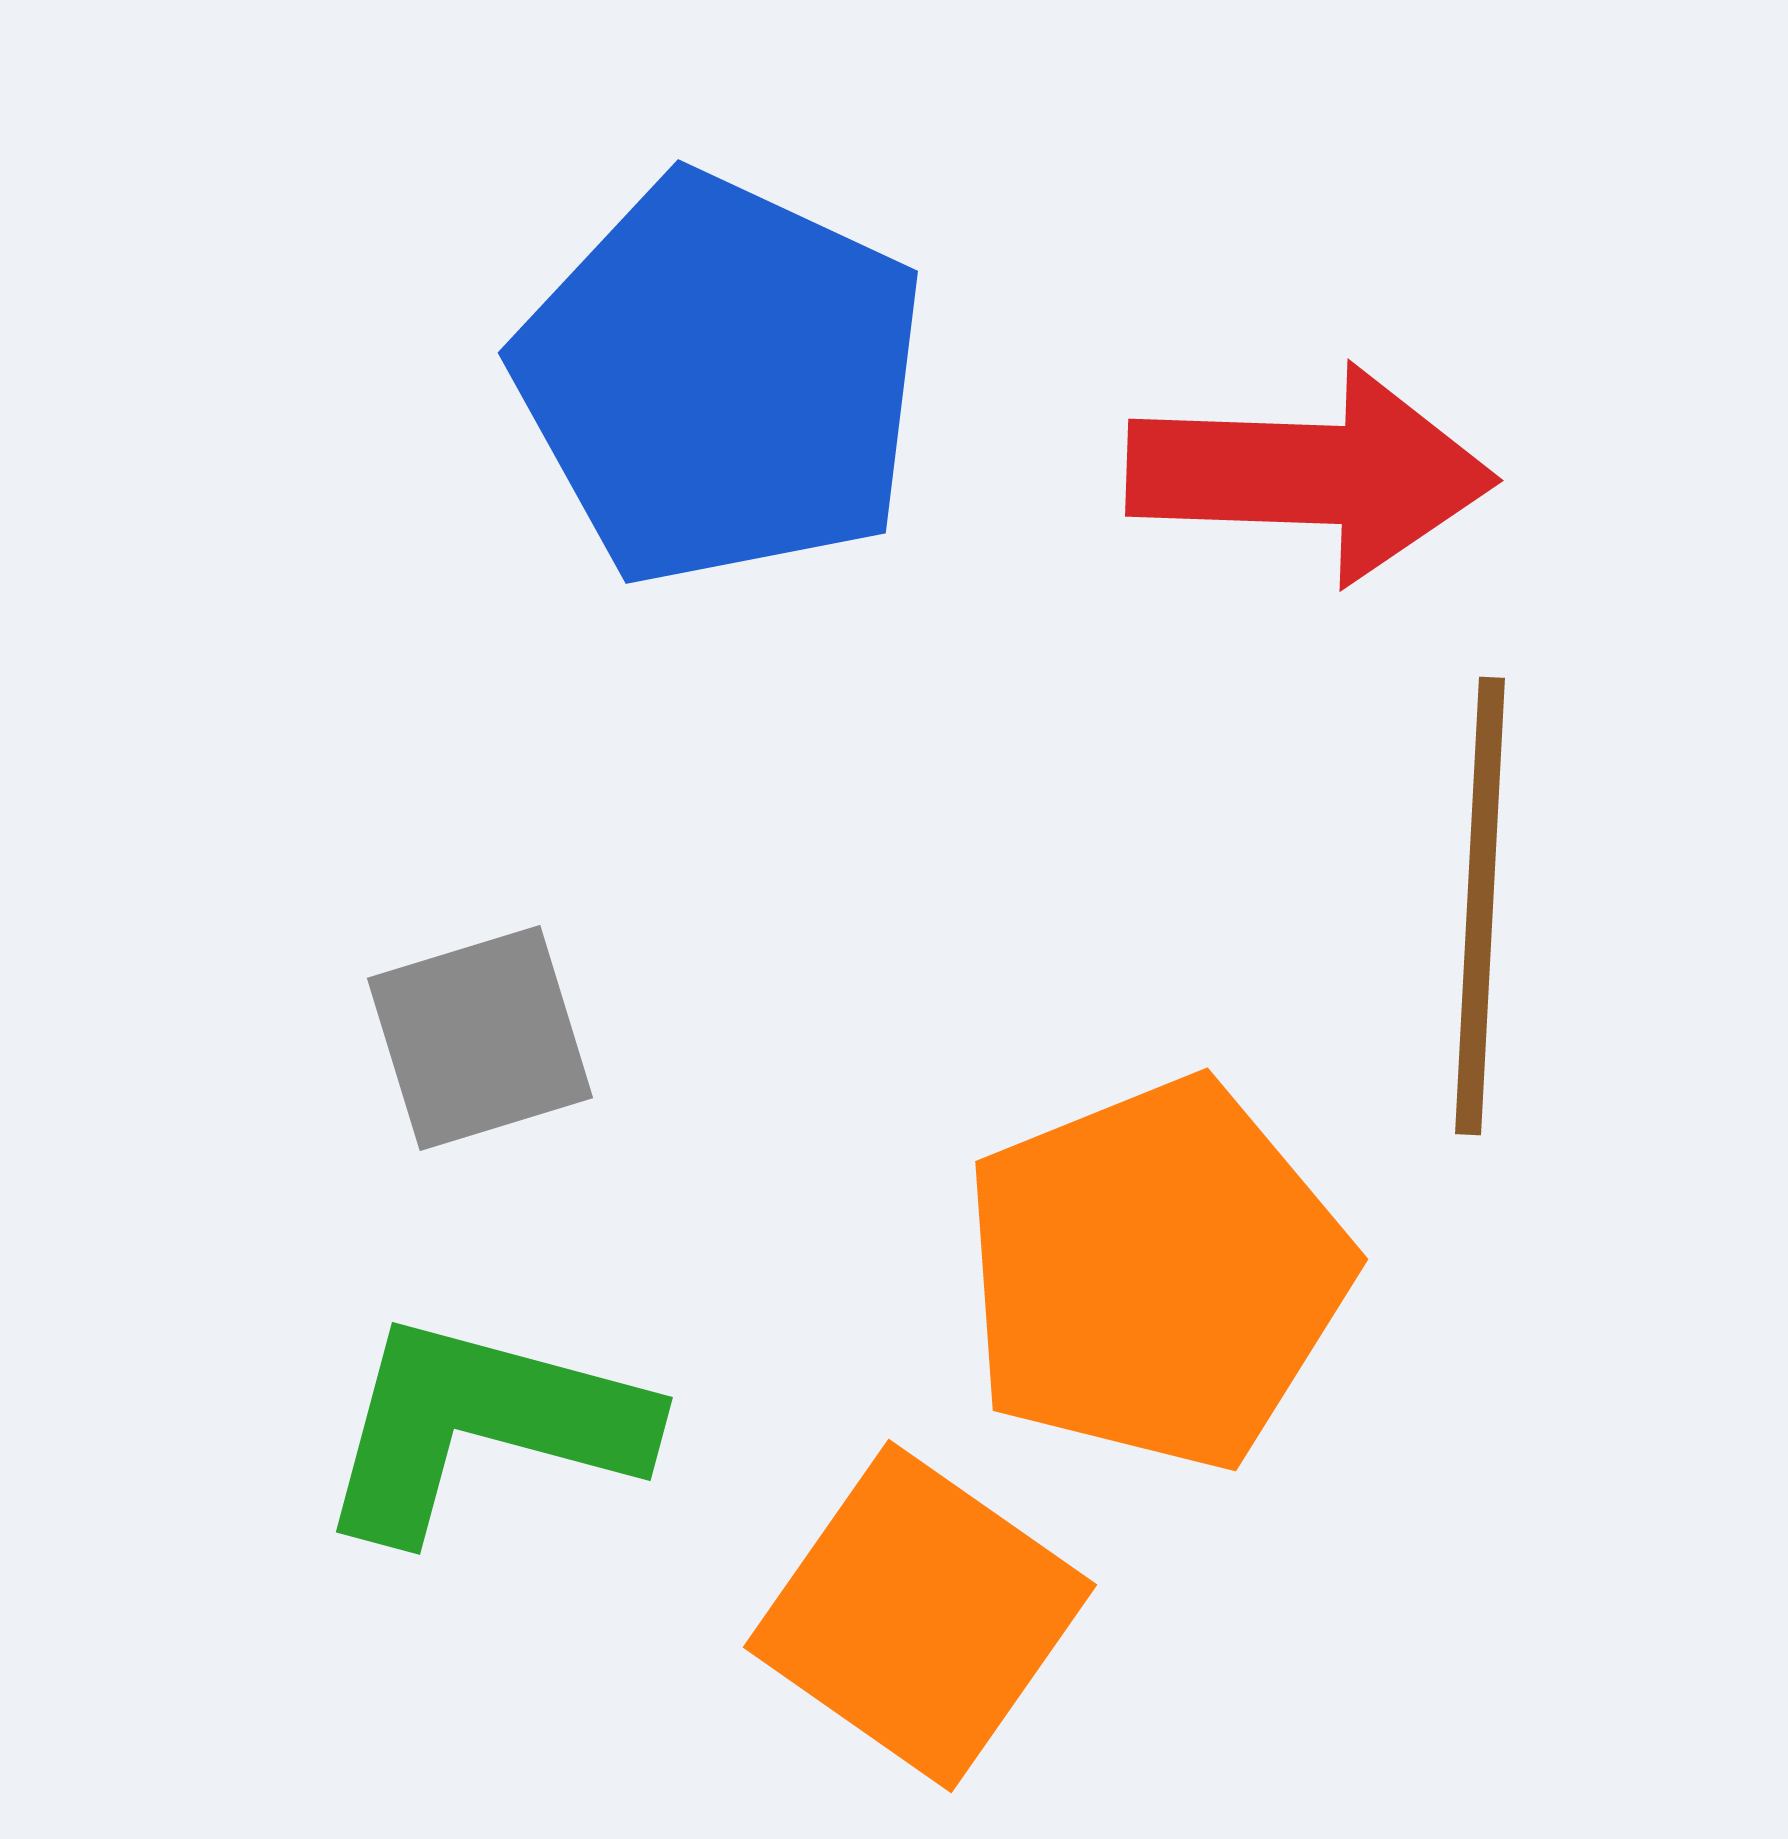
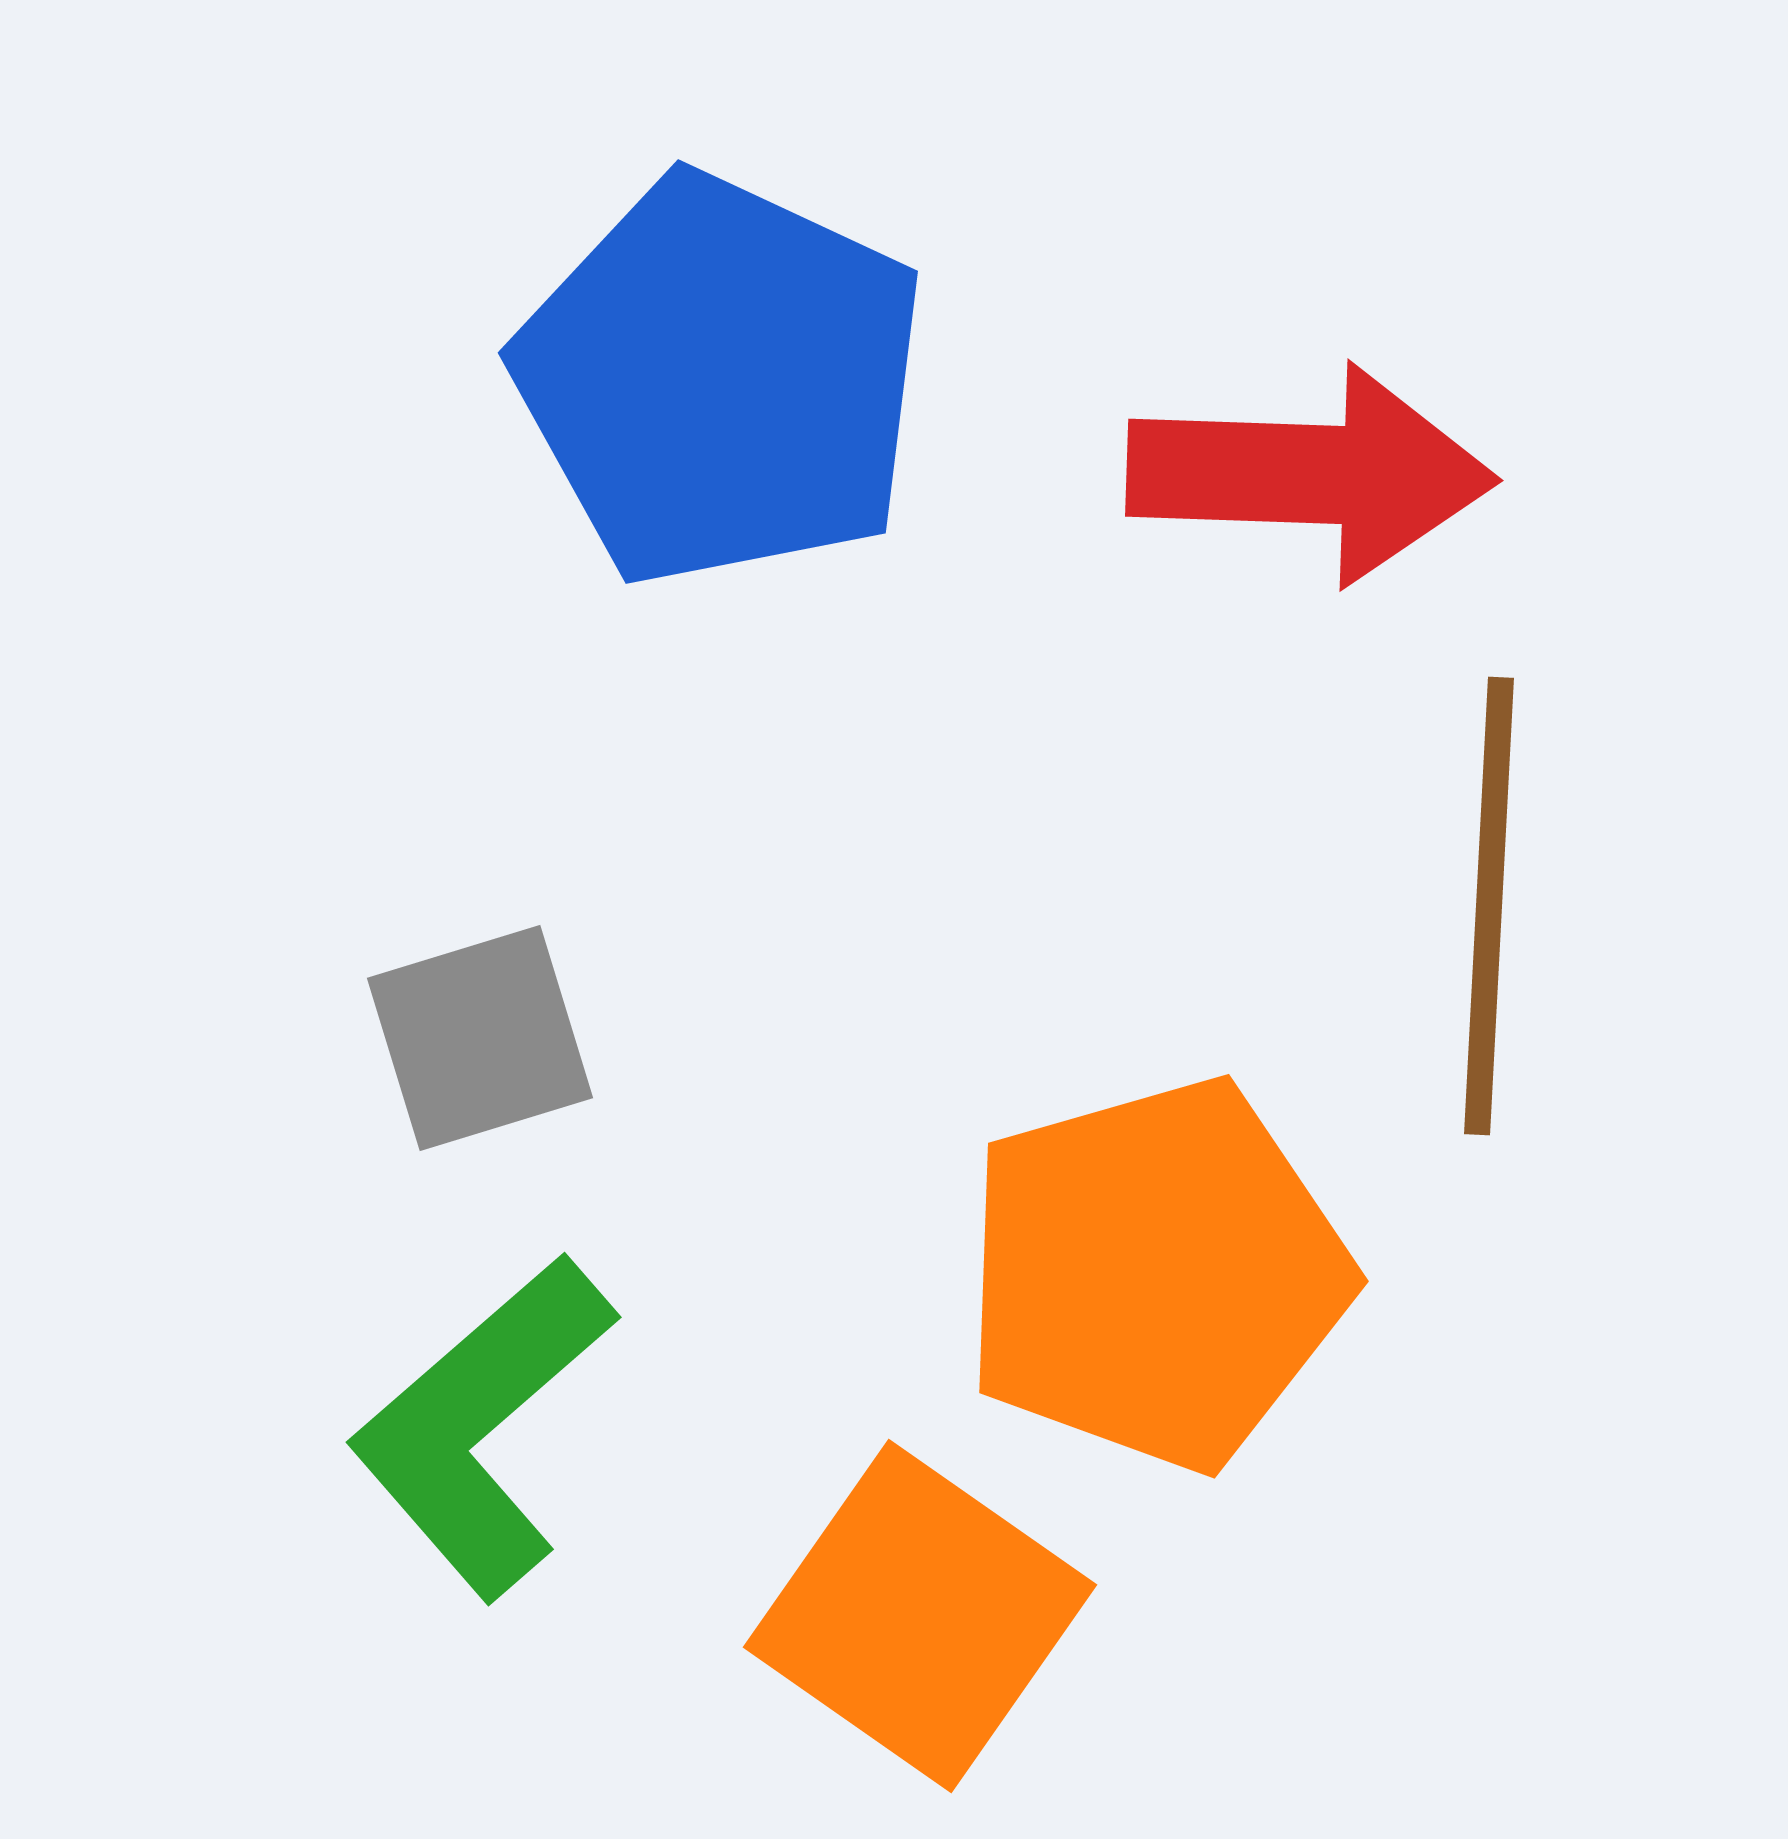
brown line: moved 9 px right
orange pentagon: rotated 6 degrees clockwise
green L-shape: rotated 56 degrees counterclockwise
